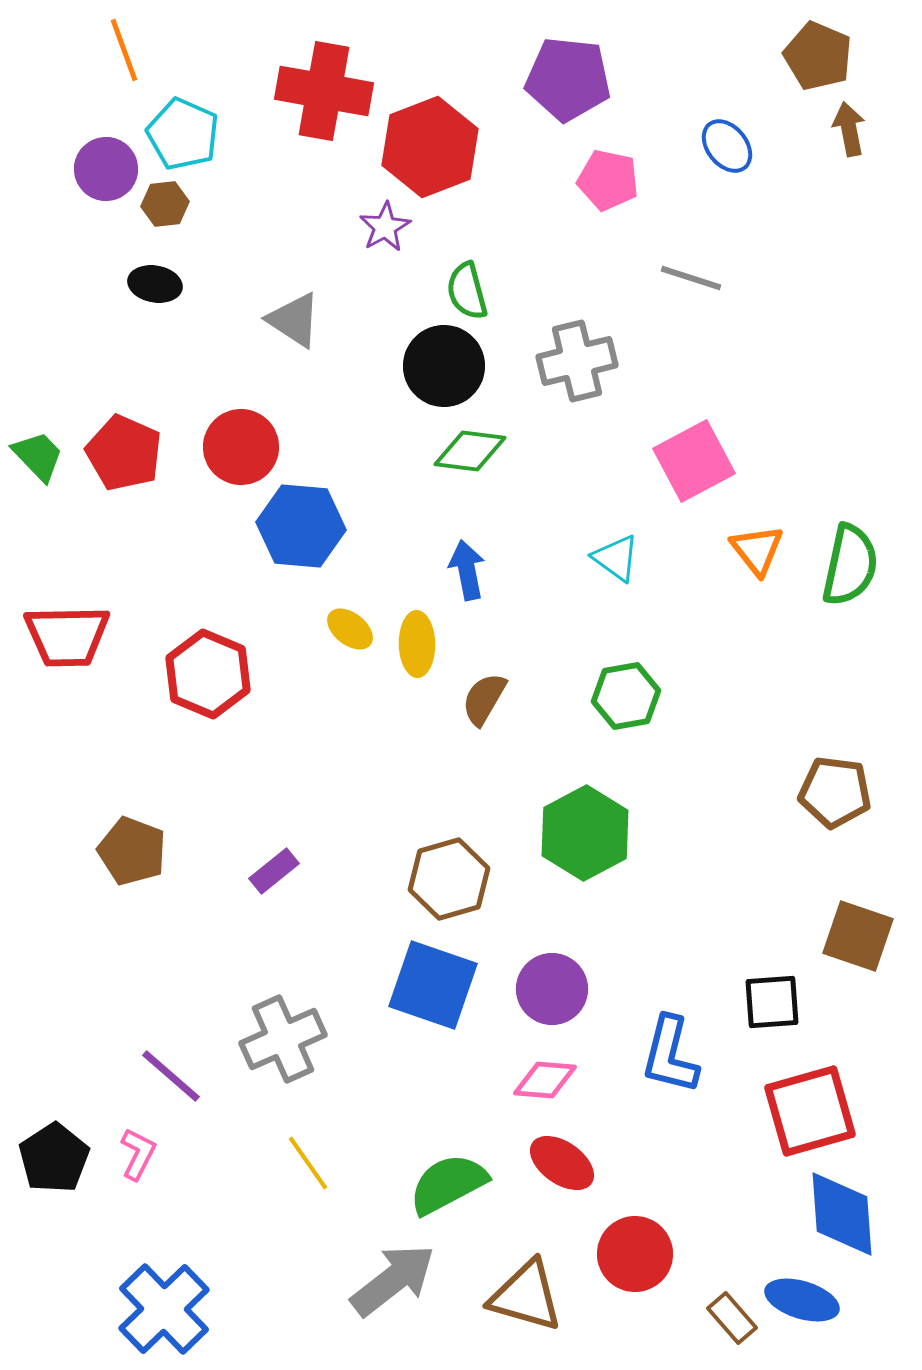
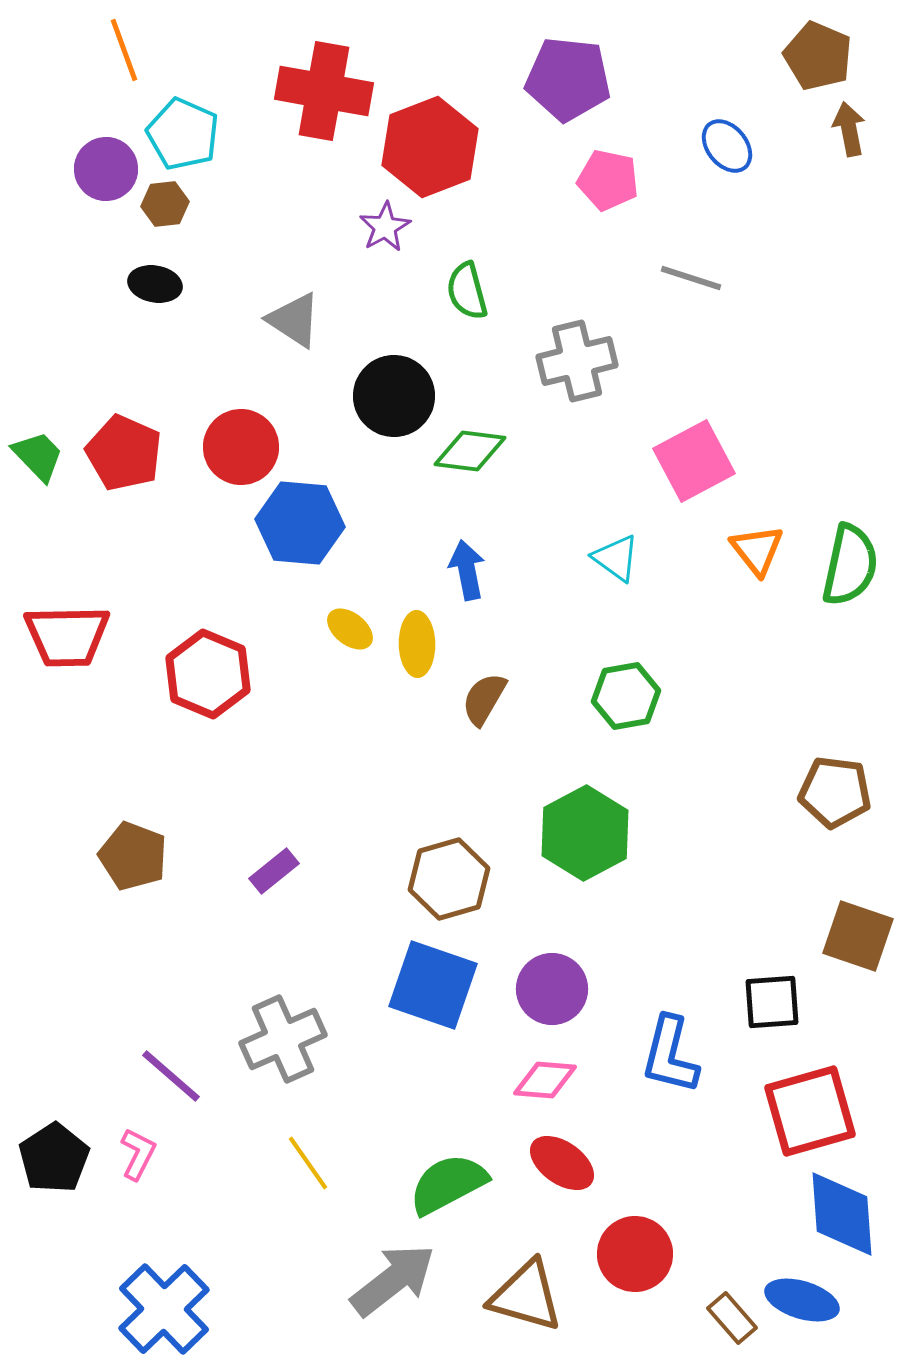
black circle at (444, 366): moved 50 px left, 30 px down
blue hexagon at (301, 526): moved 1 px left, 3 px up
brown pentagon at (132, 851): moved 1 px right, 5 px down
